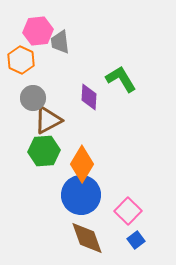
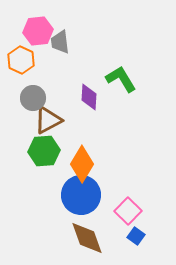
blue square: moved 4 px up; rotated 18 degrees counterclockwise
